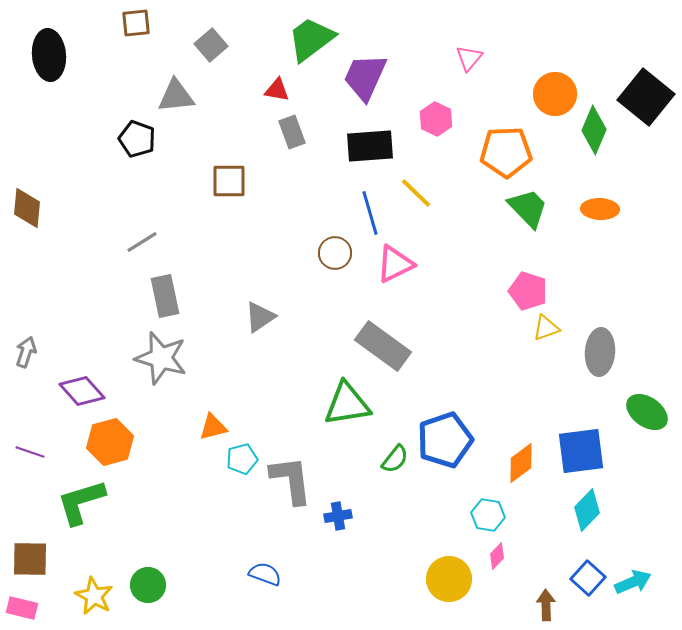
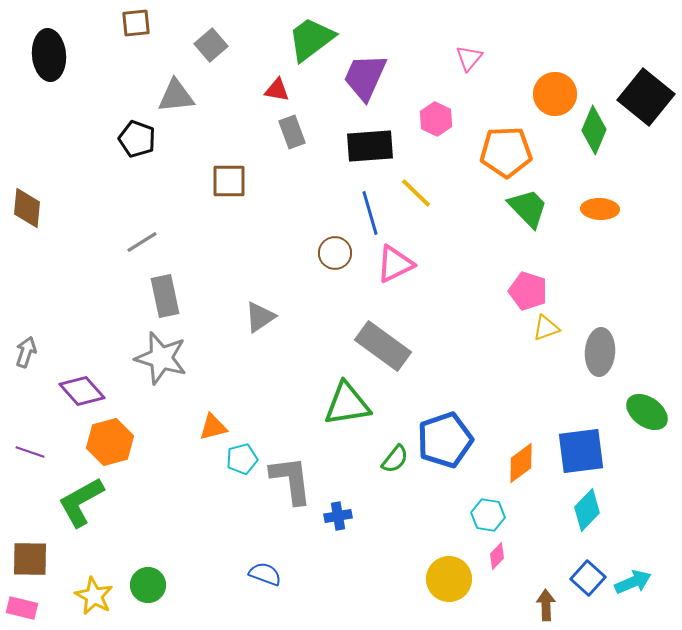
green L-shape at (81, 502): rotated 12 degrees counterclockwise
